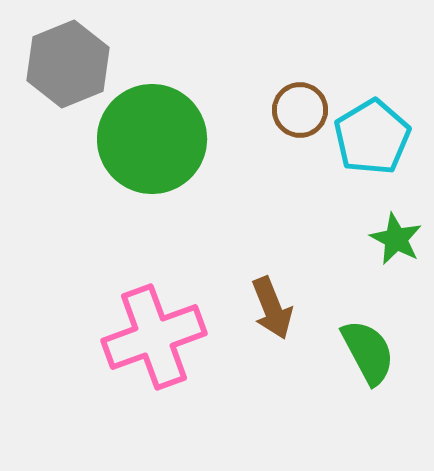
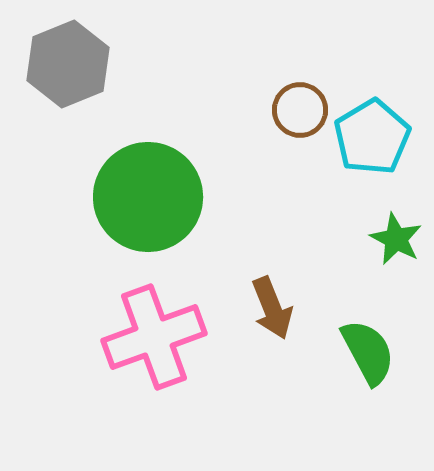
green circle: moved 4 px left, 58 px down
